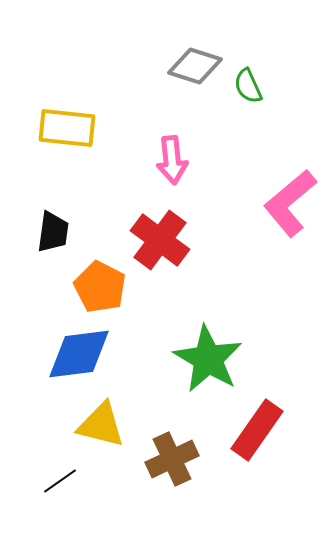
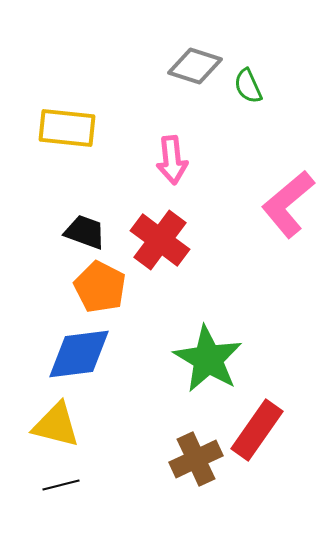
pink L-shape: moved 2 px left, 1 px down
black trapezoid: moved 32 px right; rotated 78 degrees counterclockwise
yellow triangle: moved 45 px left
brown cross: moved 24 px right
black line: moved 1 px right, 4 px down; rotated 21 degrees clockwise
